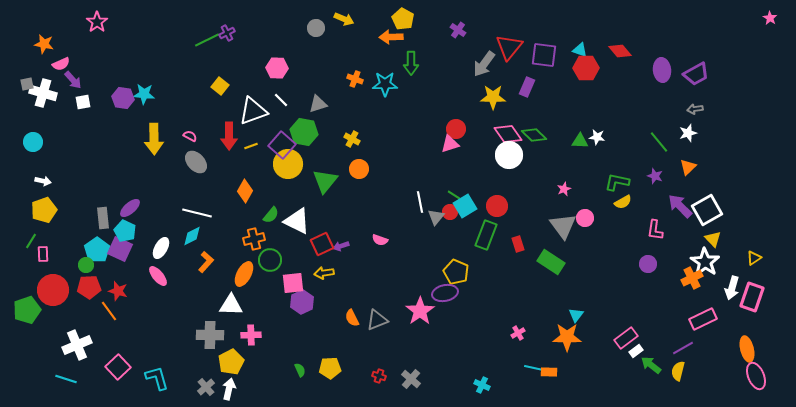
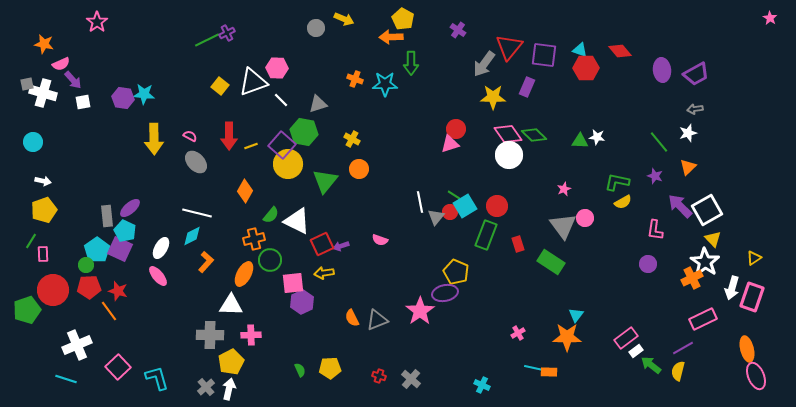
white triangle at (253, 111): moved 29 px up
gray rectangle at (103, 218): moved 4 px right, 2 px up
